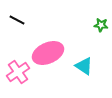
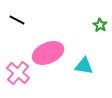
green star: moved 1 px left; rotated 24 degrees clockwise
cyan triangle: rotated 24 degrees counterclockwise
pink cross: moved 1 px down; rotated 15 degrees counterclockwise
